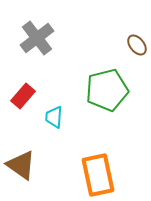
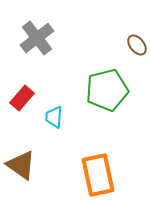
red rectangle: moved 1 px left, 2 px down
